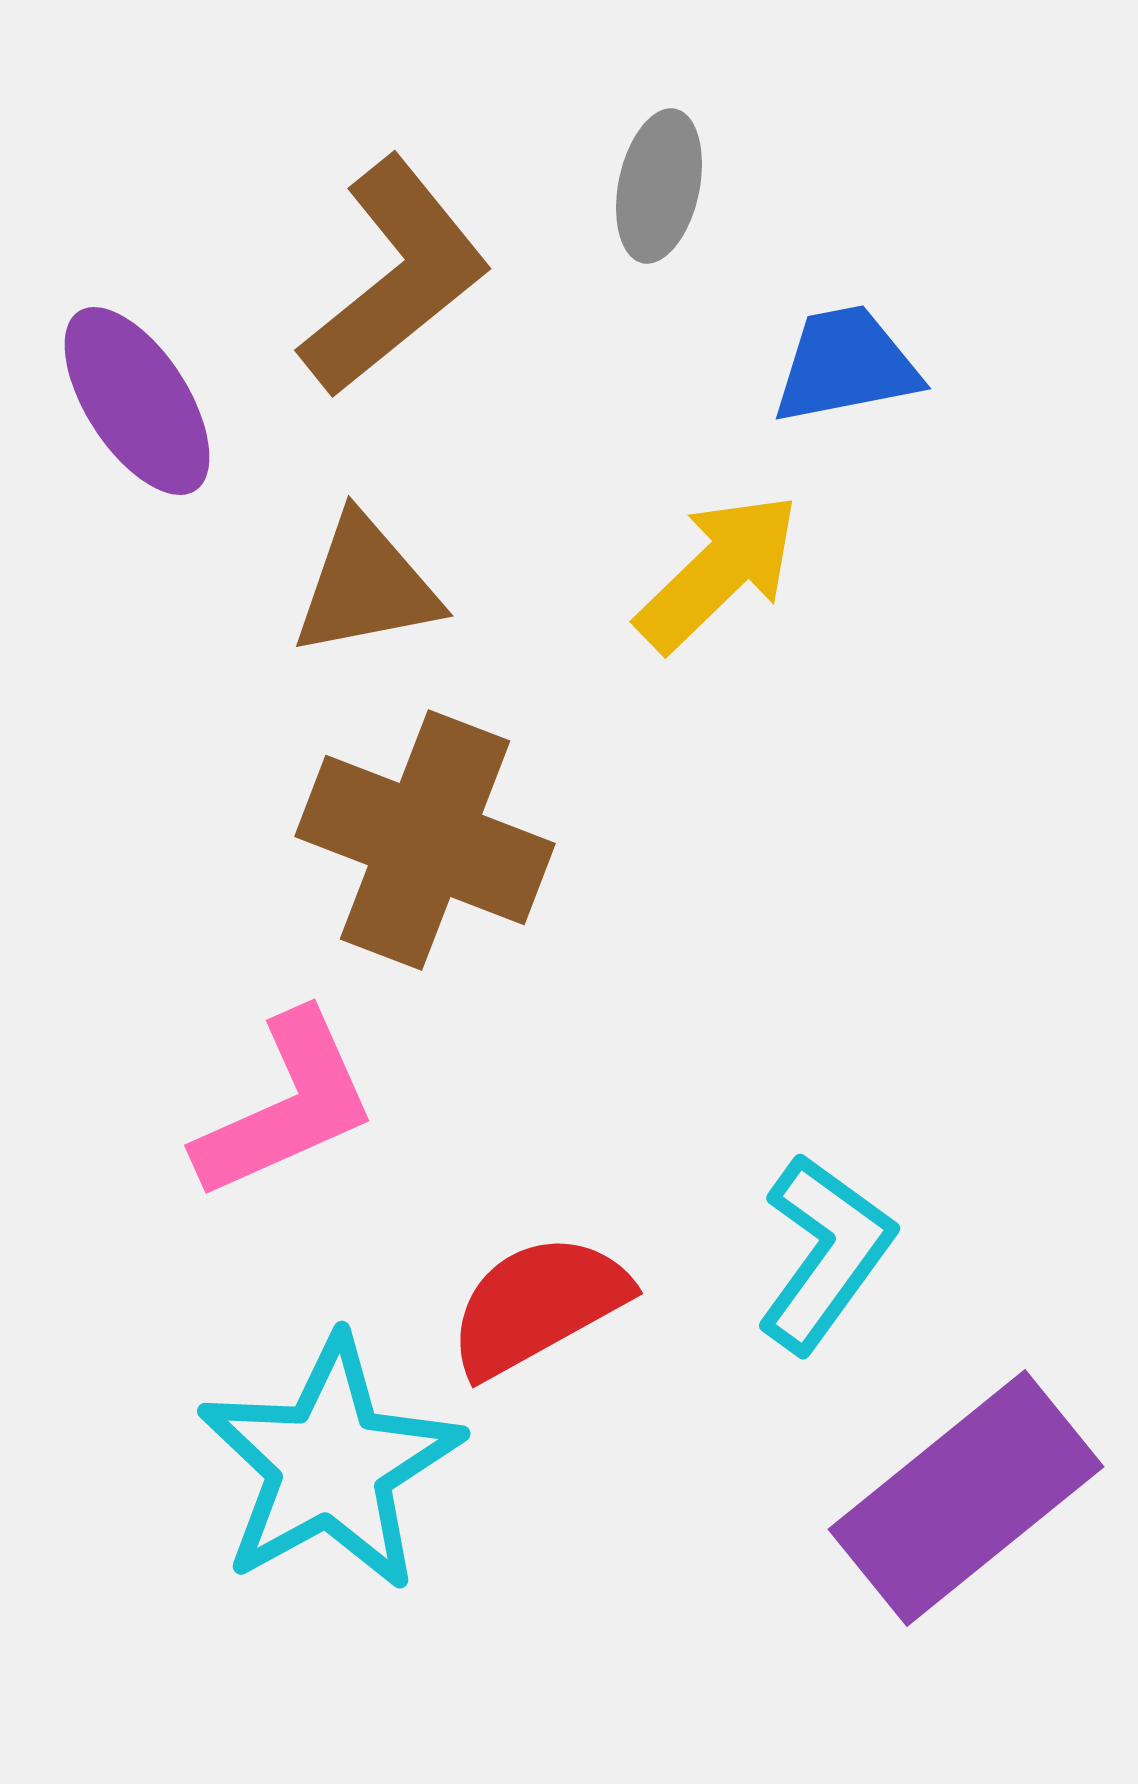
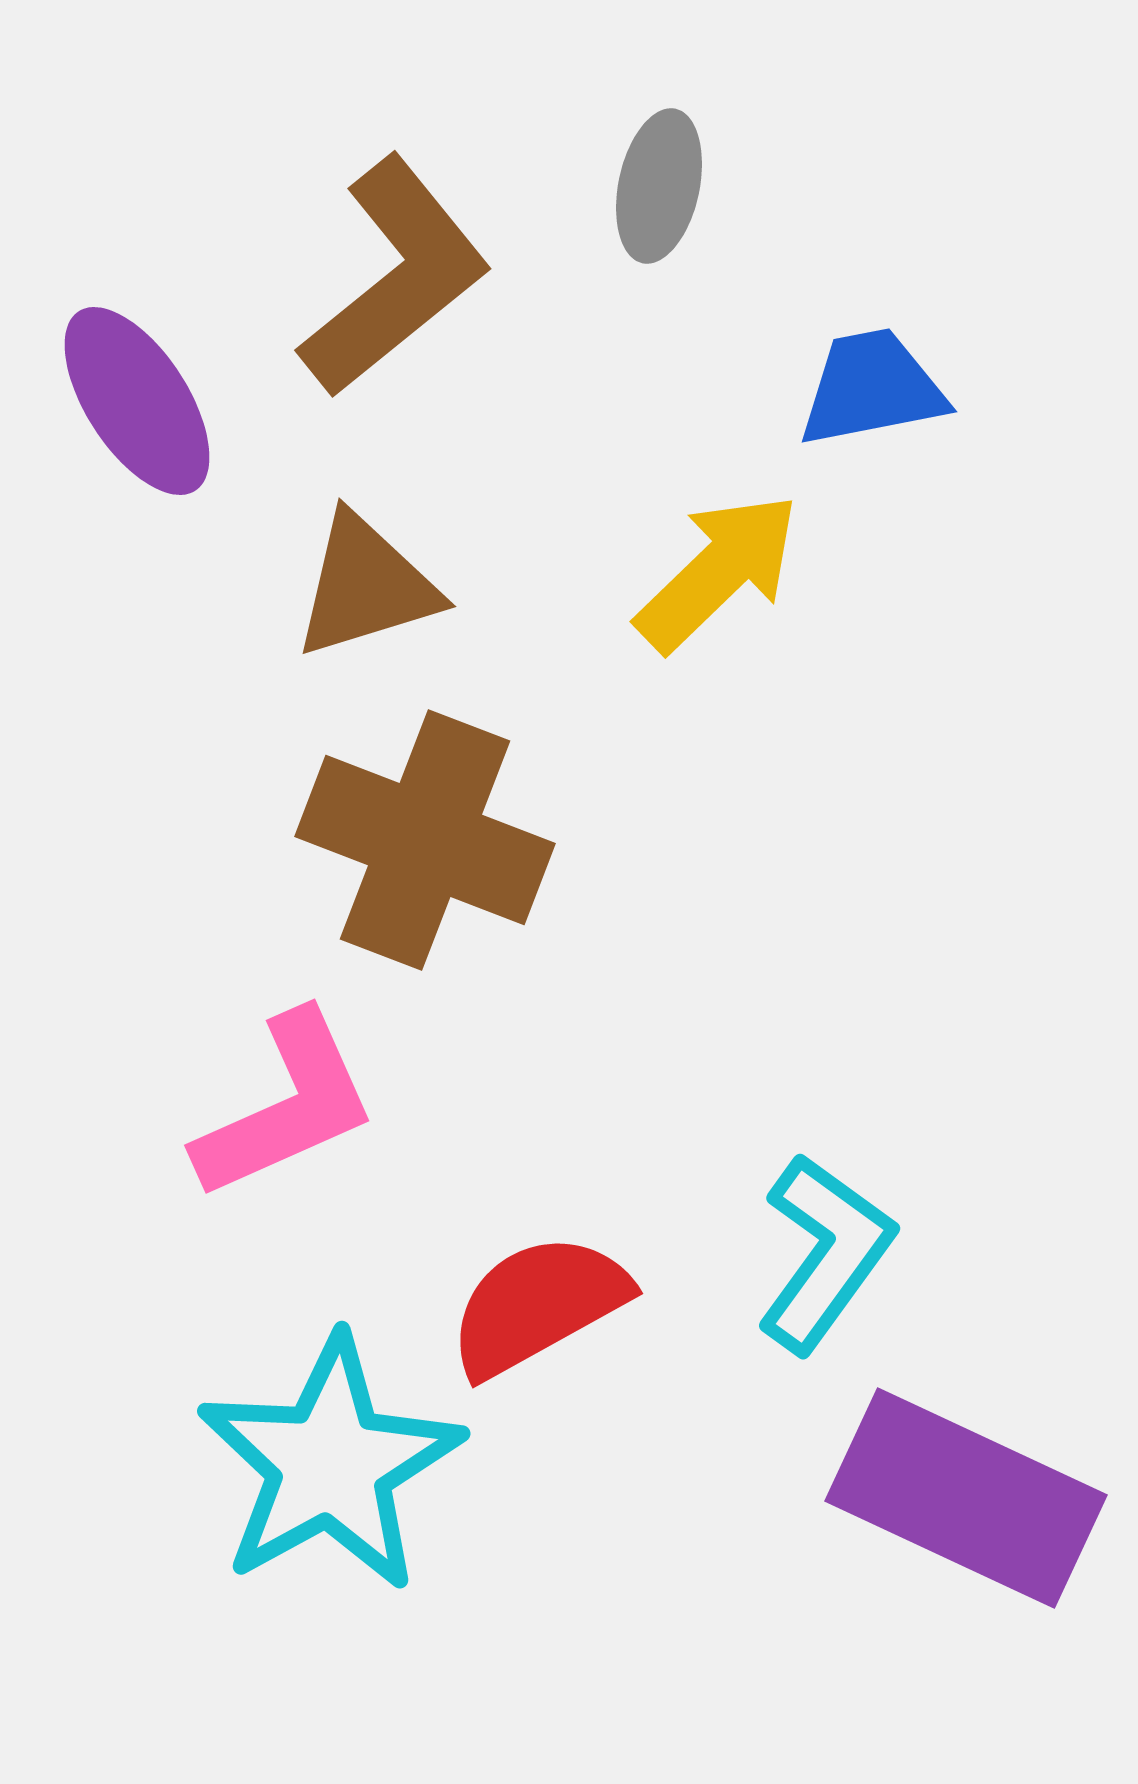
blue trapezoid: moved 26 px right, 23 px down
brown triangle: rotated 6 degrees counterclockwise
purple rectangle: rotated 64 degrees clockwise
